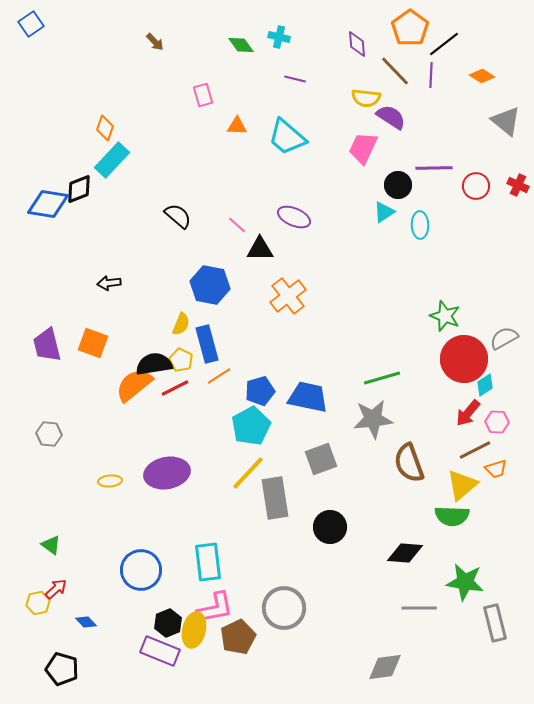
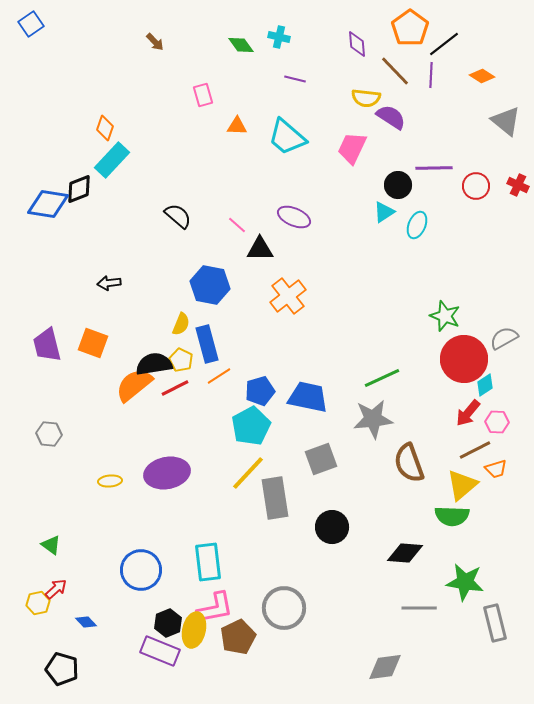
pink trapezoid at (363, 148): moved 11 px left
cyan ellipse at (420, 225): moved 3 px left; rotated 24 degrees clockwise
green line at (382, 378): rotated 9 degrees counterclockwise
black circle at (330, 527): moved 2 px right
